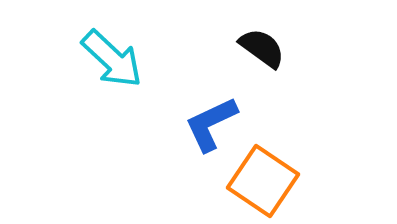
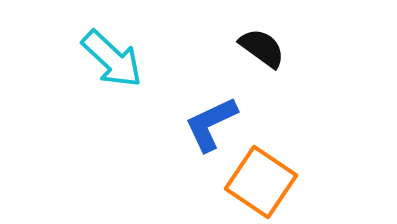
orange square: moved 2 px left, 1 px down
